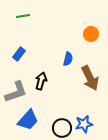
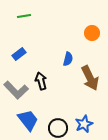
green line: moved 1 px right
orange circle: moved 1 px right, 1 px up
blue rectangle: rotated 16 degrees clockwise
black arrow: rotated 30 degrees counterclockwise
gray L-shape: moved 2 px up; rotated 65 degrees clockwise
blue trapezoid: rotated 80 degrees counterclockwise
blue star: rotated 12 degrees counterclockwise
black circle: moved 4 px left
